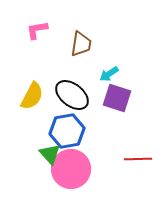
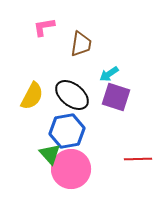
pink L-shape: moved 7 px right, 3 px up
purple square: moved 1 px left, 1 px up
